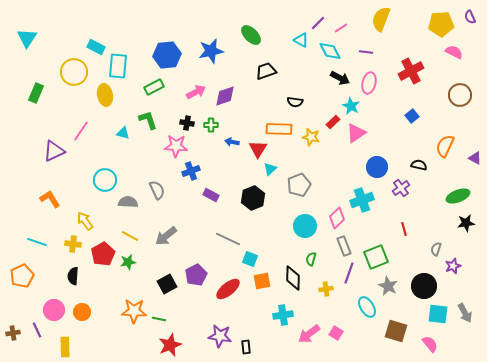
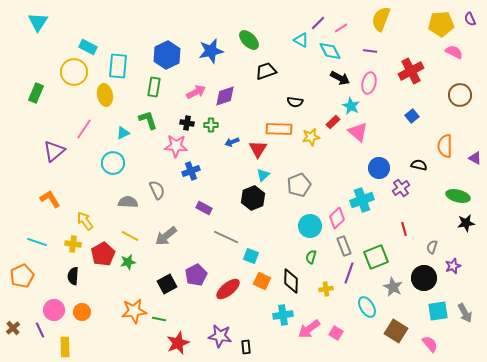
purple semicircle at (470, 17): moved 2 px down
green ellipse at (251, 35): moved 2 px left, 5 px down
cyan triangle at (27, 38): moved 11 px right, 16 px up
cyan rectangle at (96, 47): moved 8 px left
purple line at (366, 52): moved 4 px right, 1 px up
blue hexagon at (167, 55): rotated 20 degrees counterclockwise
green rectangle at (154, 87): rotated 54 degrees counterclockwise
pink line at (81, 131): moved 3 px right, 2 px up
cyan triangle at (123, 133): rotated 40 degrees counterclockwise
pink triangle at (356, 133): moved 2 px right, 1 px up; rotated 45 degrees counterclockwise
yellow star at (311, 137): rotated 24 degrees counterclockwise
blue arrow at (232, 142): rotated 32 degrees counterclockwise
orange semicircle at (445, 146): rotated 25 degrees counterclockwise
purple triangle at (54, 151): rotated 15 degrees counterclockwise
blue circle at (377, 167): moved 2 px right, 1 px down
cyan triangle at (270, 169): moved 7 px left, 6 px down
cyan circle at (105, 180): moved 8 px right, 17 px up
purple rectangle at (211, 195): moved 7 px left, 13 px down
green ellipse at (458, 196): rotated 35 degrees clockwise
cyan circle at (305, 226): moved 5 px right
gray line at (228, 239): moved 2 px left, 2 px up
gray semicircle at (436, 249): moved 4 px left, 2 px up
cyan square at (250, 259): moved 1 px right, 3 px up
green semicircle at (311, 259): moved 2 px up
black diamond at (293, 278): moved 2 px left, 3 px down
orange square at (262, 281): rotated 36 degrees clockwise
gray star at (388, 286): moved 5 px right, 1 px down
black circle at (424, 286): moved 8 px up
orange star at (134, 311): rotated 10 degrees counterclockwise
cyan square at (438, 314): moved 3 px up; rotated 15 degrees counterclockwise
purple line at (37, 330): moved 3 px right
brown square at (396, 331): rotated 15 degrees clockwise
brown cross at (13, 333): moved 5 px up; rotated 32 degrees counterclockwise
pink arrow at (309, 334): moved 5 px up
red star at (170, 345): moved 8 px right, 2 px up
